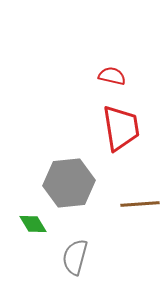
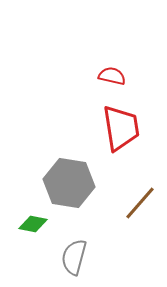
gray hexagon: rotated 15 degrees clockwise
brown line: moved 1 px up; rotated 45 degrees counterclockwise
green diamond: rotated 48 degrees counterclockwise
gray semicircle: moved 1 px left
